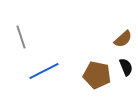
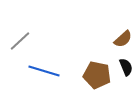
gray line: moved 1 px left, 4 px down; rotated 65 degrees clockwise
blue line: rotated 44 degrees clockwise
